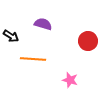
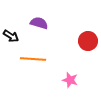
purple semicircle: moved 4 px left, 1 px up
